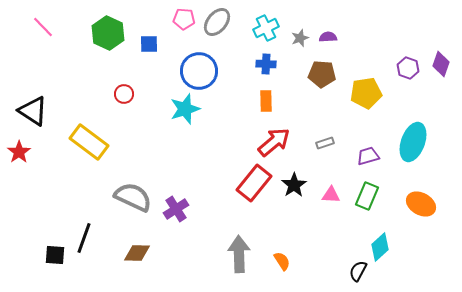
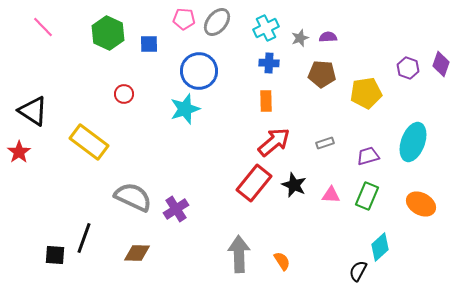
blue cross: moved 3 px right, 1 px up
black star: rotated 15 degrees counterclockwise
